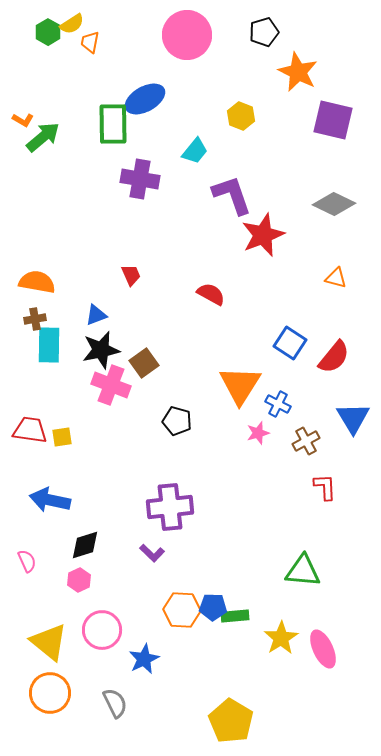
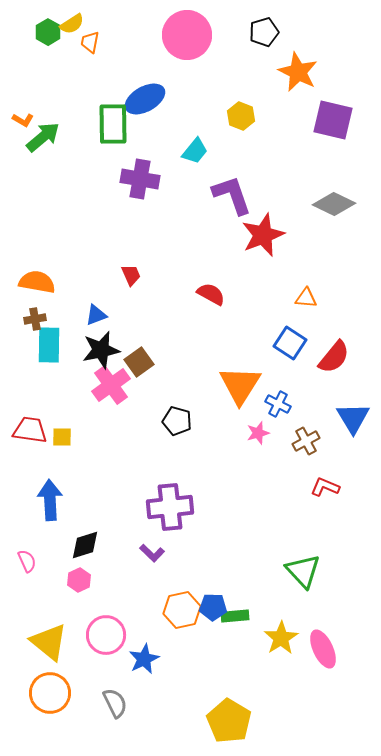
orange triangle at (336, 278): moved 30 px left, 20 px down; rotated 10 degrees counterclockwise
brown square at (144, 363): moved 5 px left, 1 px up
pink cross at (111, 385): rotated 33 degrees clockwise
yellow square at (62, 437): rotated 10 degrees clockwise
red L-shape at (325, 487): rotated 64 degrees counterclockwise
blue arrow at (50, 500): rotated 75 degrees clockwise
green triangle at (303, 571): rotated 42 degrees clockwise
orange hexagon at (182, 610): rotated 15 degrees counterclockwise
pink circle at (102, 630): moved 4 px right, 5 px down
yellow pentagon at (231, 721): moved 2 px left
